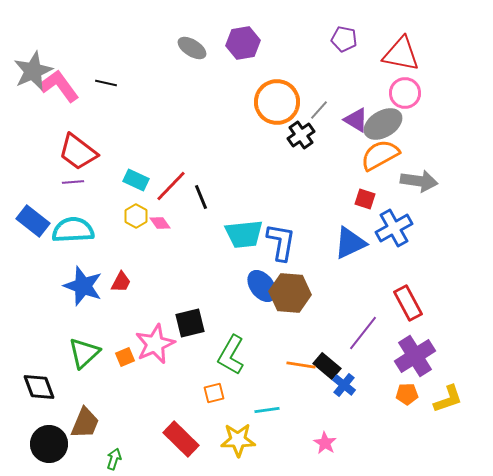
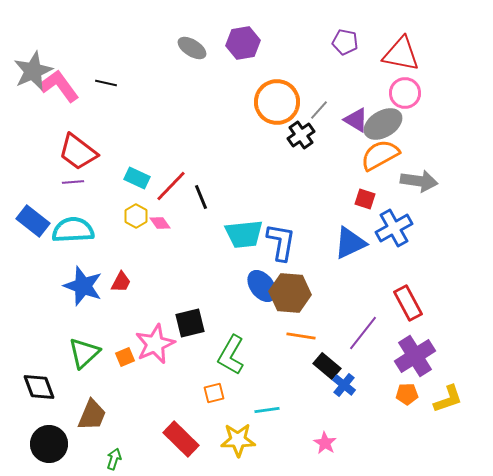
purple pentagon at (344, 39): moved 1 px right, 3 px down
cyan rectangle at (136, 180): moved 1 px right, 2 px up
orange line at (301, 365): moved 29 px up
brown trapezoid at (85, 423): moved 7 px right, 8 px up
